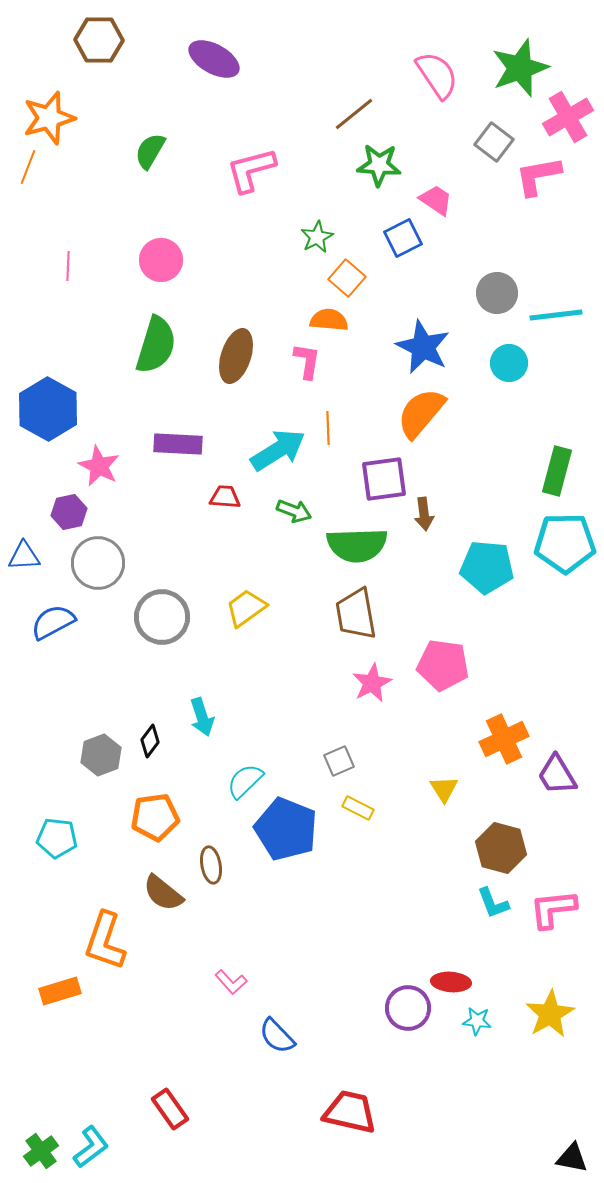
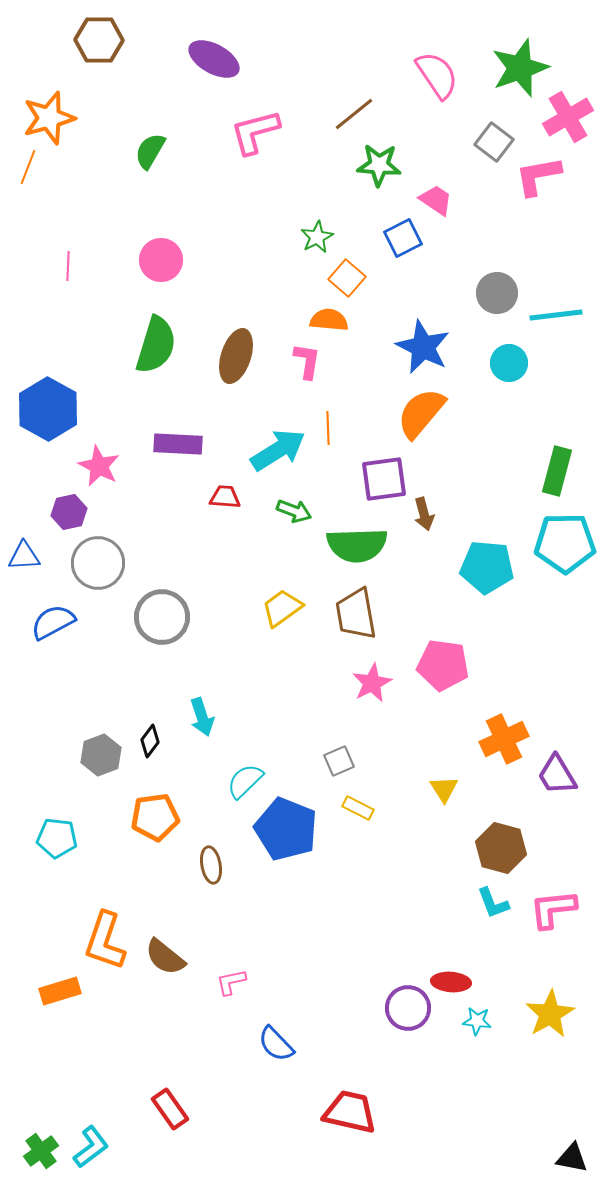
pink L-shape at (251, 170): moved 4 px right, 38 px up
brown arrow at (424, 514): rotated 8 degrees counterclockwise
yellow trapezoid at (246, 608): moved 36 px right
brown semicircle at (163, 893): moved 2 px right, 64 px down
pink L-shape at (231, 982): rotated 120 degrees clockwise
blue semicircle at (277, 1036): moved 1 px left, 8 px down
